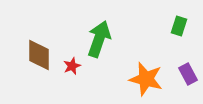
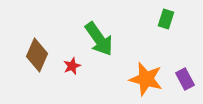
green rectangle: moved 13 px left, 7 px up
green arrow: rotated 126 degrees clockwise
brown diamond: moved 2 px left; rotated 24 degrees clockwise
purple rectangle: moved 3 px left, 5 px down
